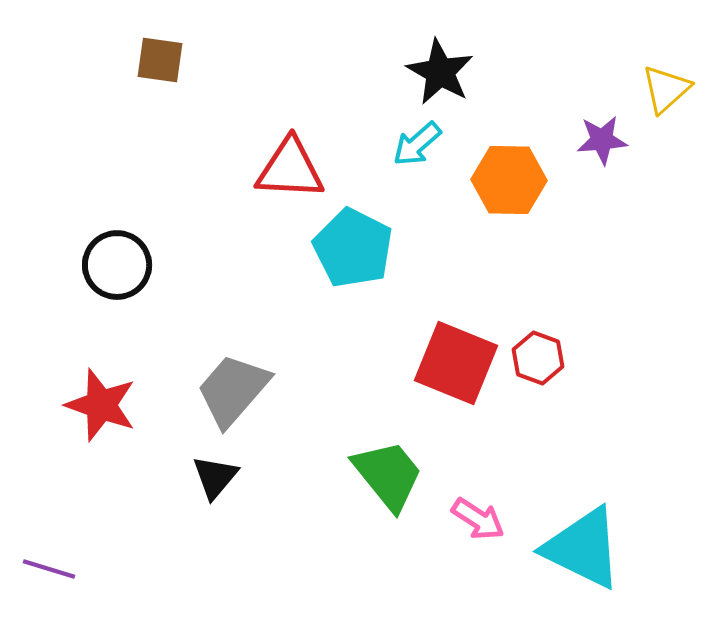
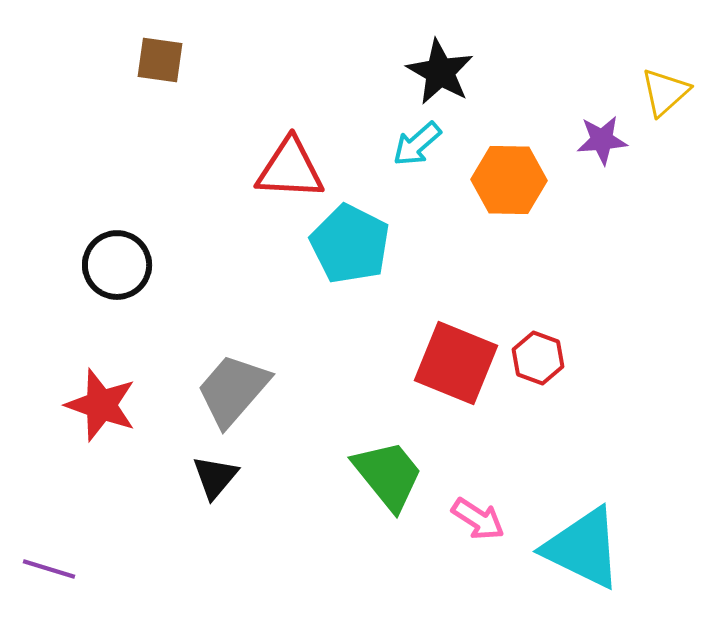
yellow triangle: moved 1 px left, 3 px down
cyan pentagon: moved 3 px left, 4 px up
